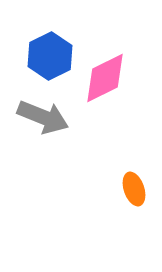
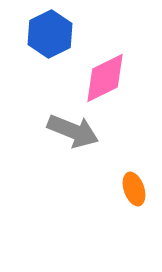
blue hexagon: moved 22 px up
gray arrow: moved 30 px right, 14 px down
